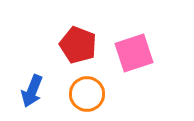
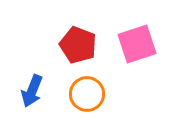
pink square: moved 3 px right, 9 px up
